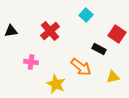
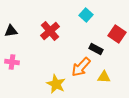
black rectangle: moved 3 px left
pink cross: moved 19 px left
orange arrow: rotated 95 degrees clockwise
yellow triangle: moved 9 px left; rotated 16 degrees clockwise
